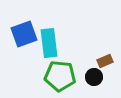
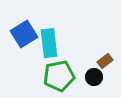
blue square: rotated 12 degrees counterclockwise
brown rectangle: rotated 14 degrees counterclockwise
green pentagon: moved 1 px left; rotated 16 degrees counterclockwise
